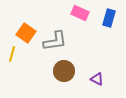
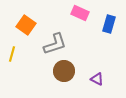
blue rectangle: moved 6 px down
orange square: moved 8 px up
gray L-shape: moved 3 px down; rotated 10 degrees counterclockwise
